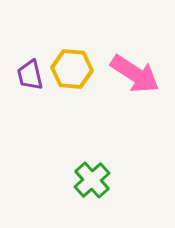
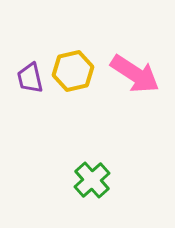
yellow hexagon: moved 1 px right, 2 px down; rotated 18 degrees counterclockwise
purple trapezoid: moved 3 px down
